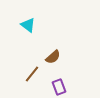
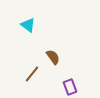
brown semicircle: rotated 84 degrees counterclockwise
purple rectangle: moved 11 px right
